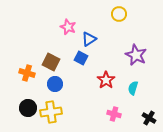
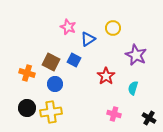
yellow circle: moved 6 px left, 14 px down
blue triangle: moved 1 px left
blue square: moved 7 px left, 2 px down
red star: moved 4 px up
black circle: moved 1 px left
